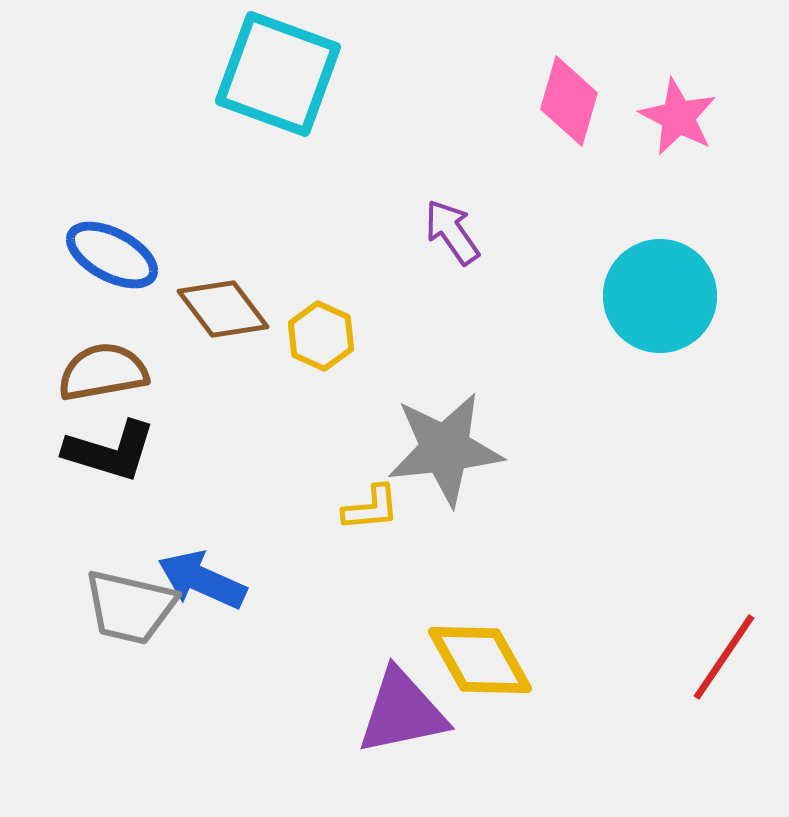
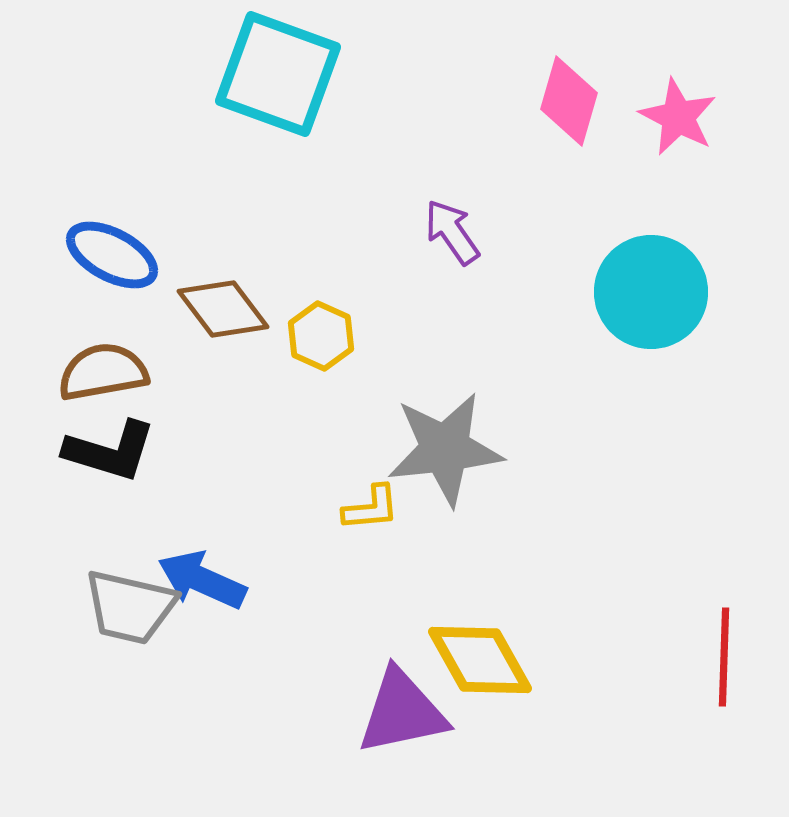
cyan circle: moved 9 px left, 4 px up
red line: rotated 32 degrees counterclockwise
